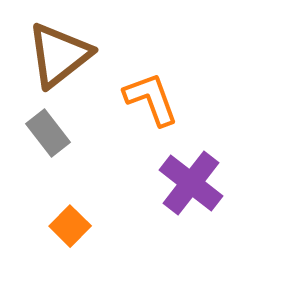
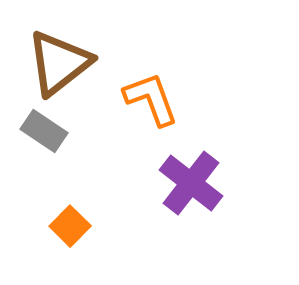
brown triangle: moved 8 px down
gray rectangle: moved 4 px left, 2 px up; rotated 18 degrees counterclockwise
